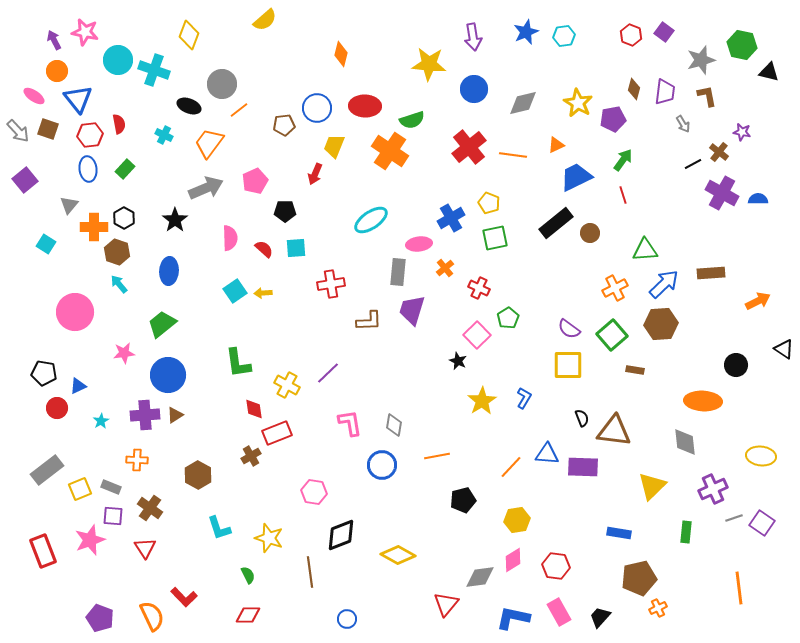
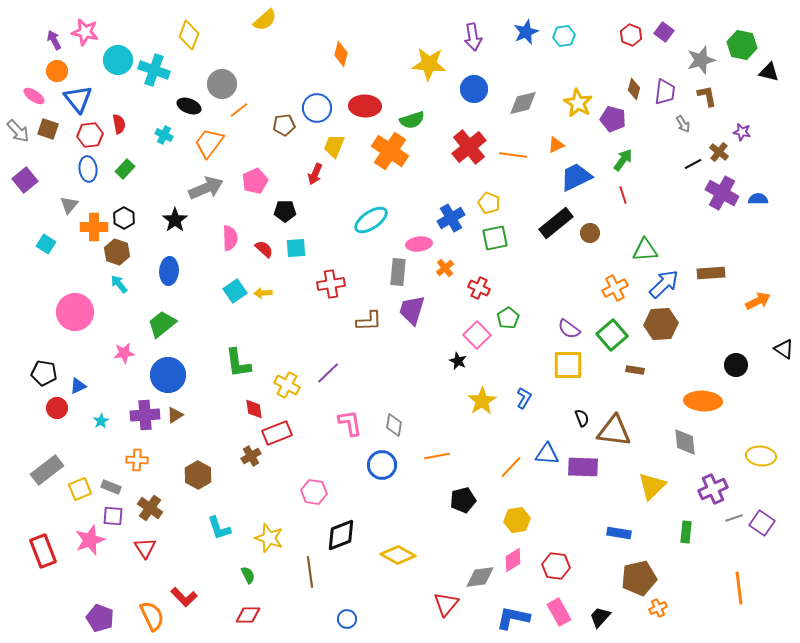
purple pentagon at (613, 119): rotated 25 degrees clockwise
